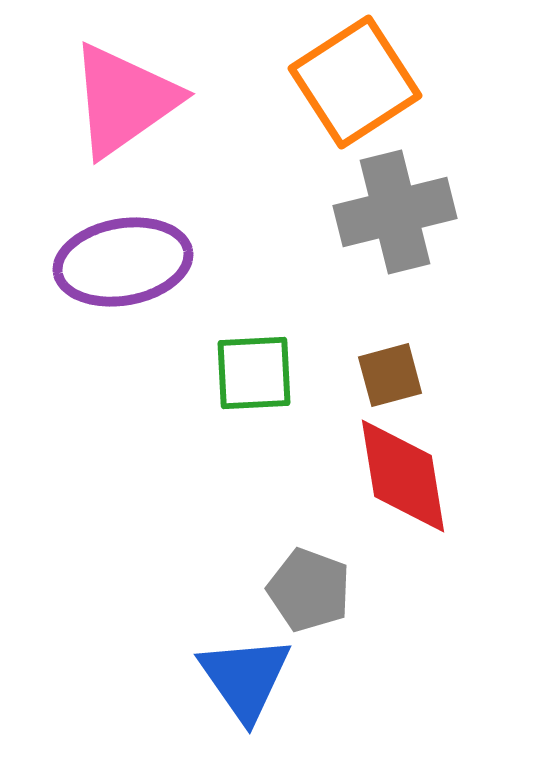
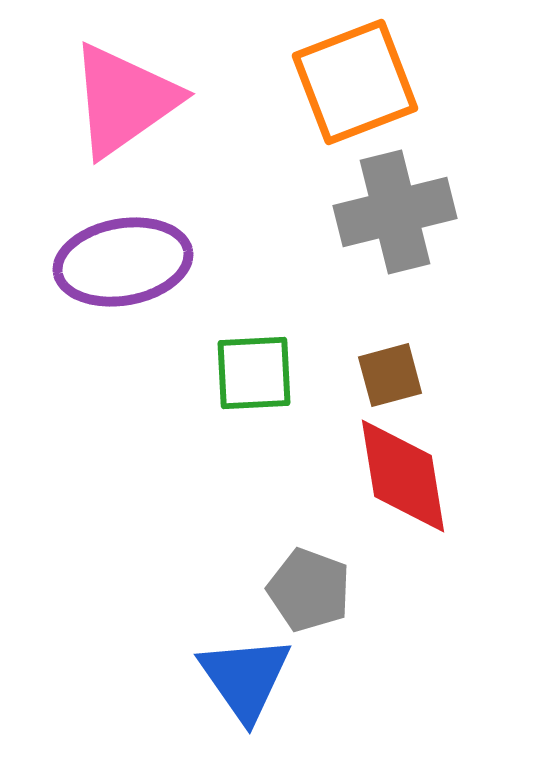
orange square: rotated 12 degrees clockwise
